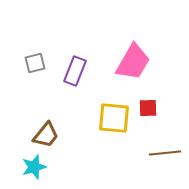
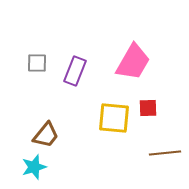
gray square: moved 2 px right; rotated 15 degrees clockwise
